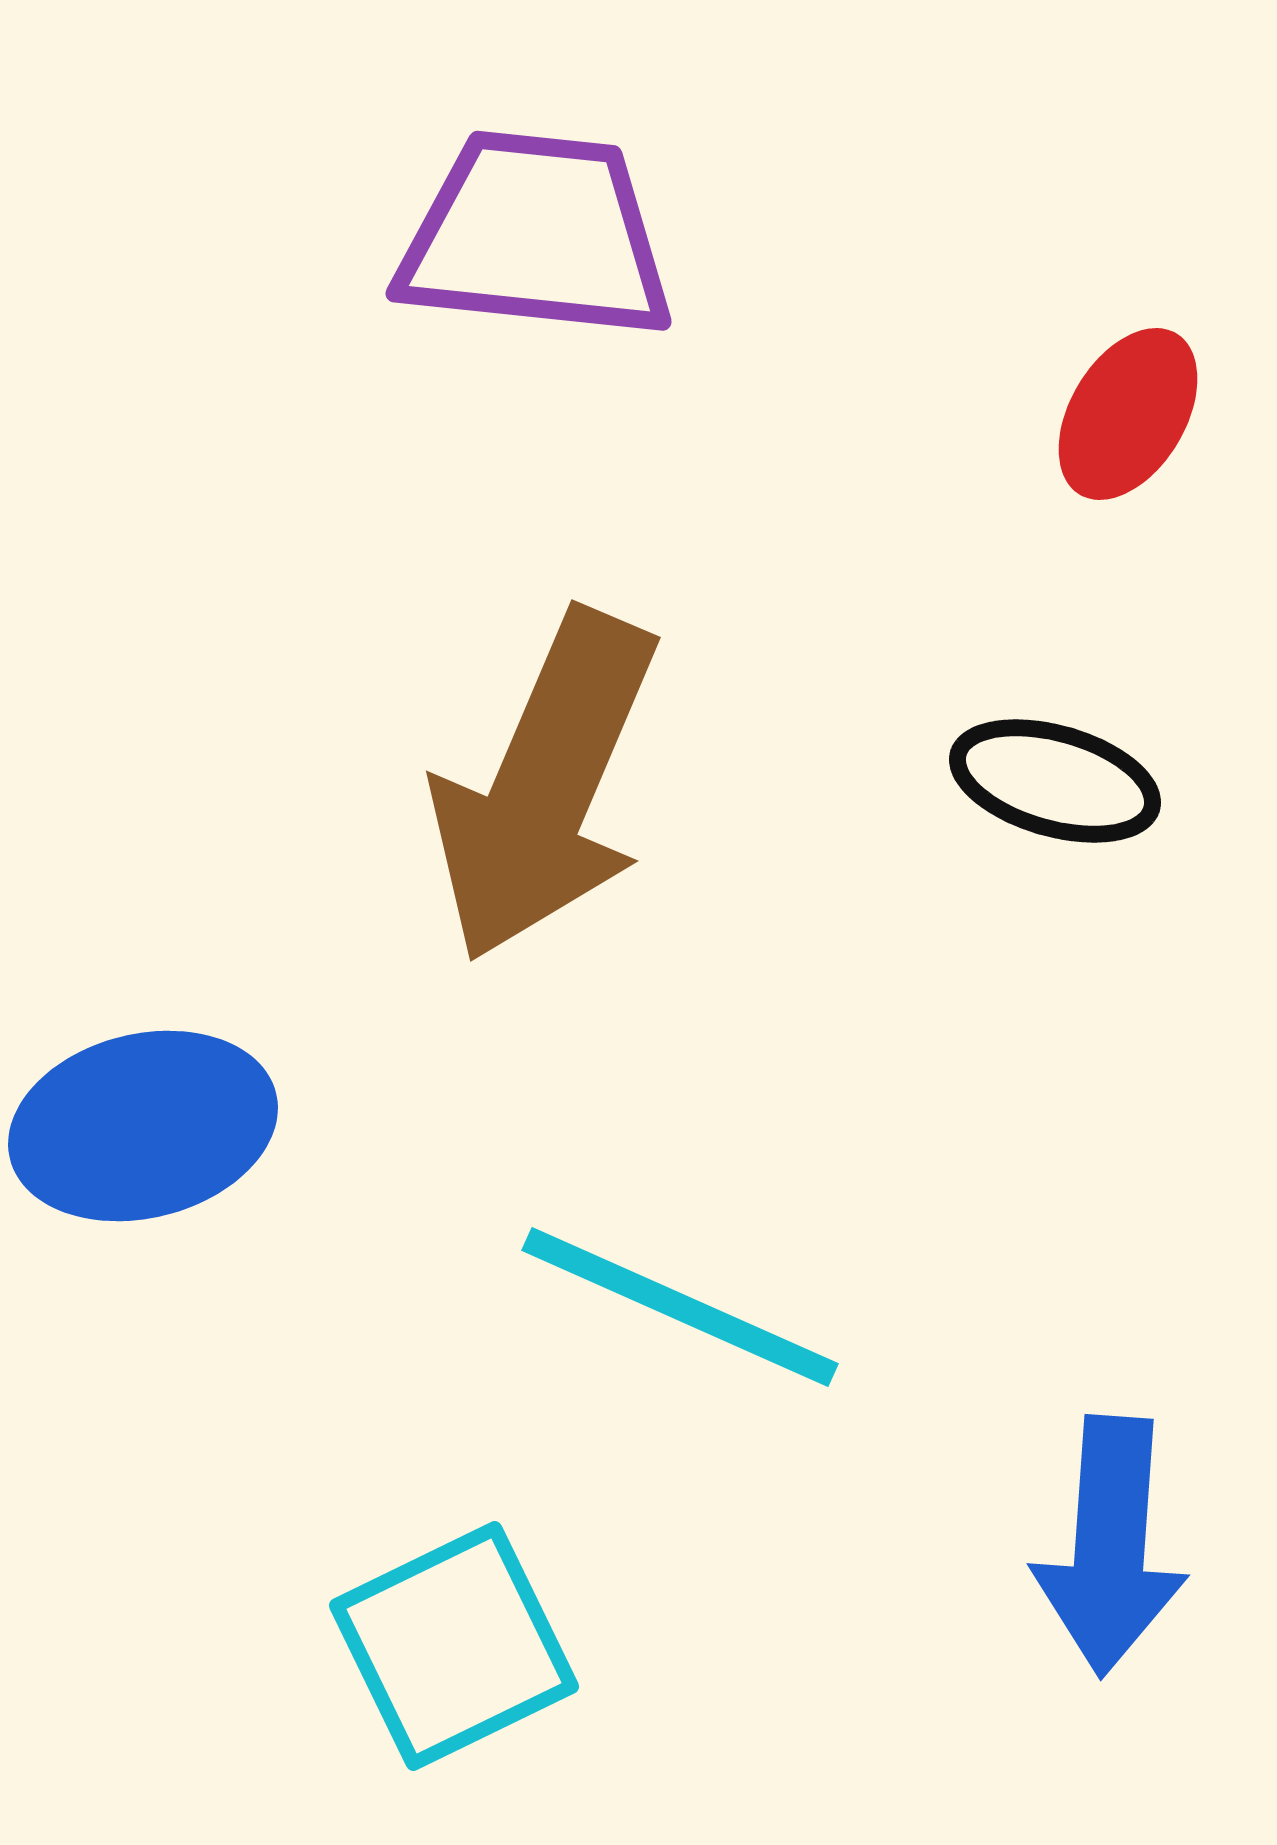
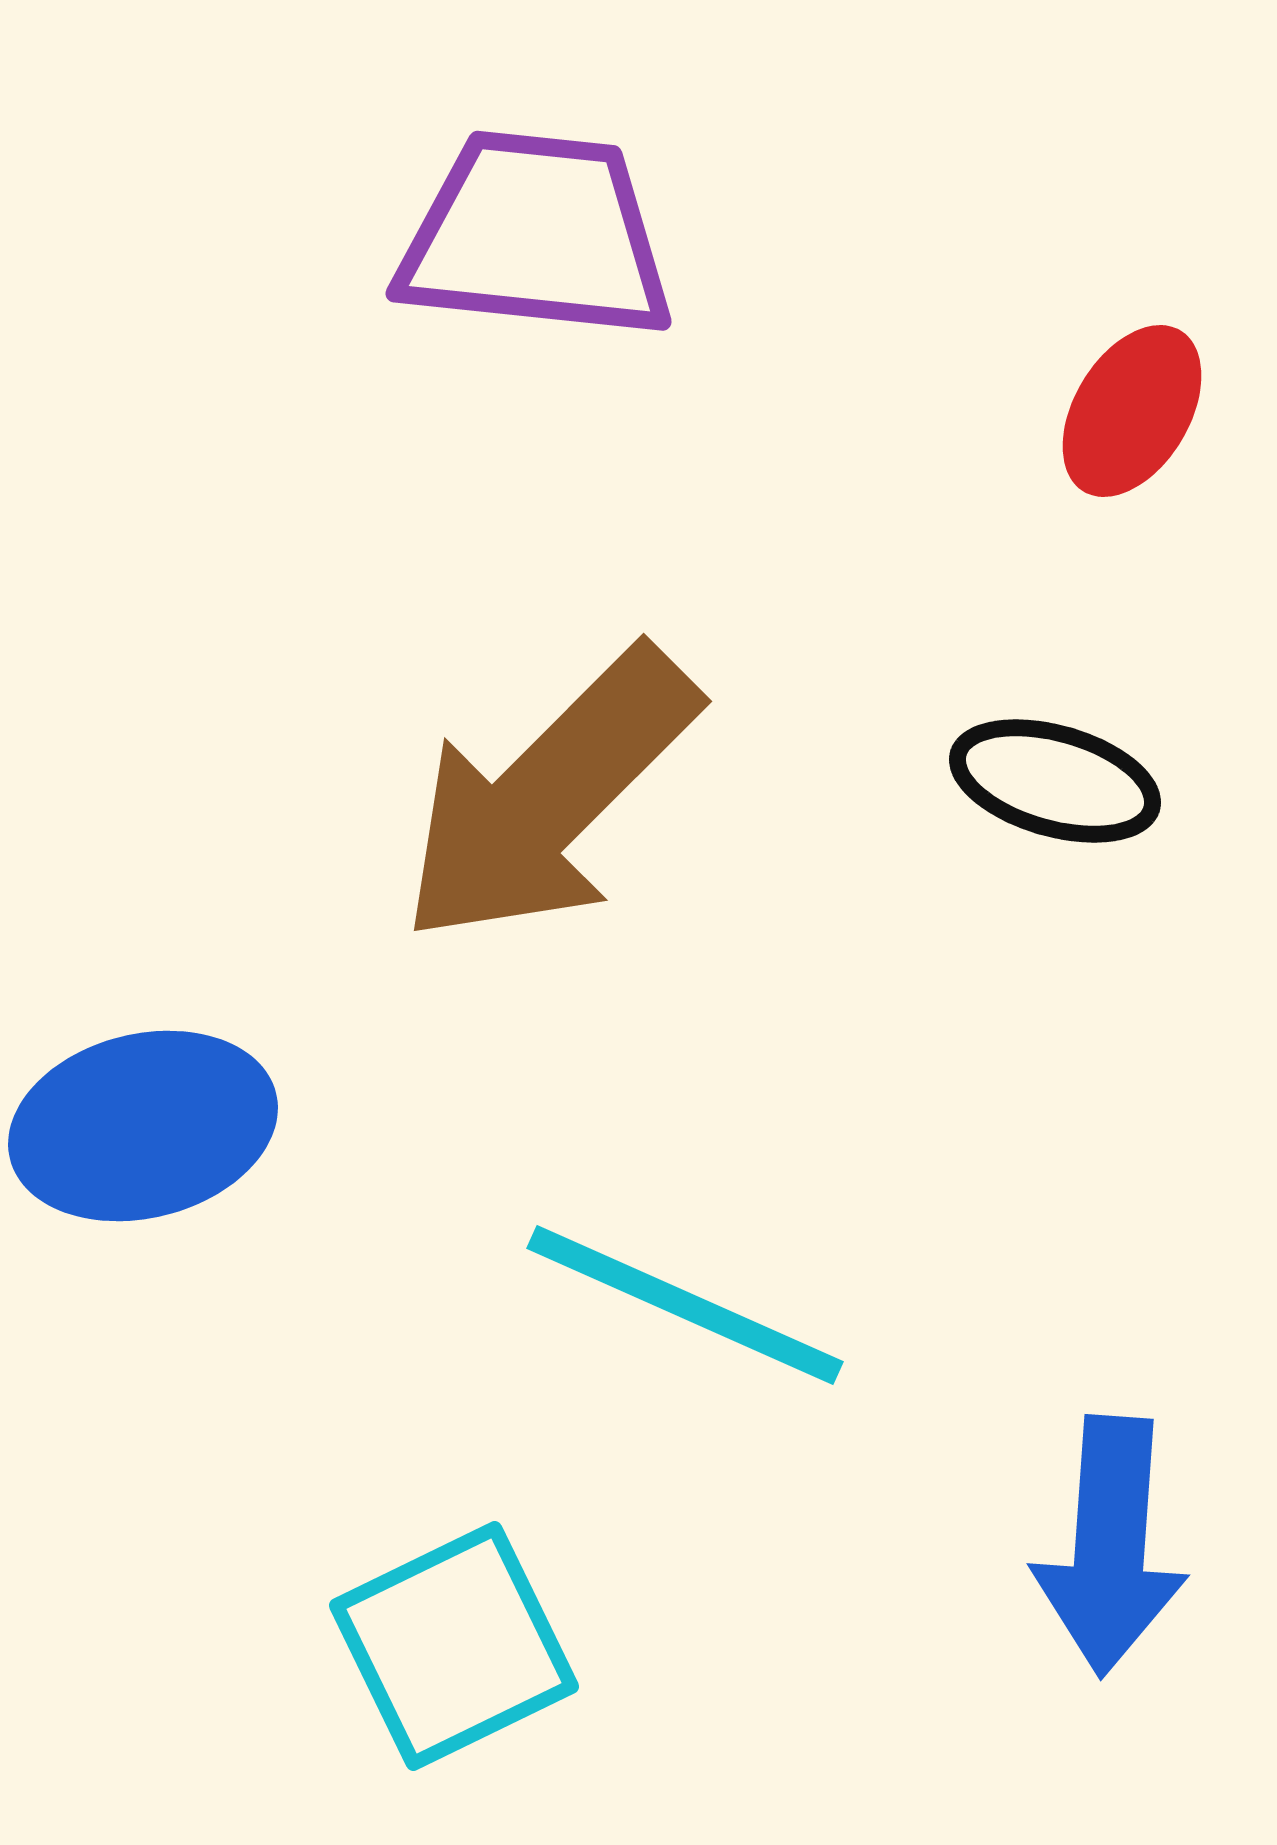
red ellipse: moved 4 px right, 3 px up
brown arrow: moved 4 px right, 10 px down; rotated 22 degrees clockwise
cyan line: moved 5 px right, 2 px up
